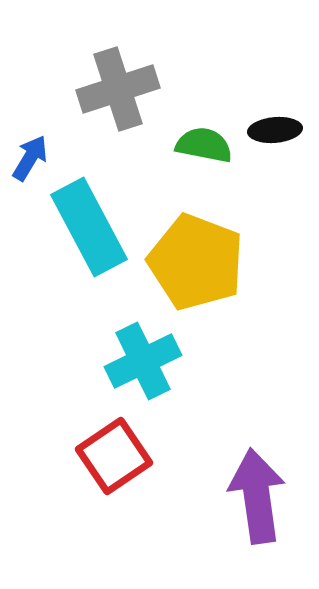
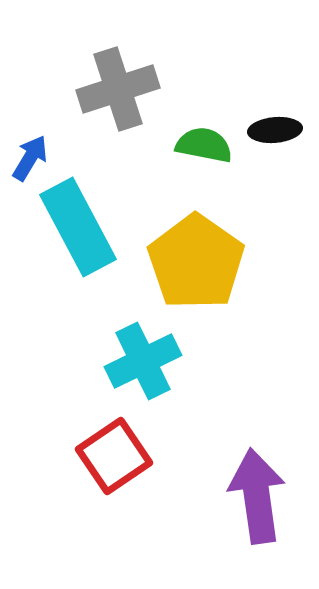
cyan rectangle: moved 11 px left
yellow pentagon: rotated 14 degrees clockwise
